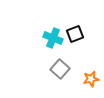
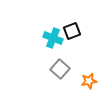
black square: moved 3 px left, 3 px up
orange star: moved 2 px left, 2 px down
